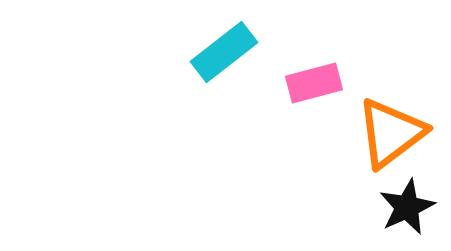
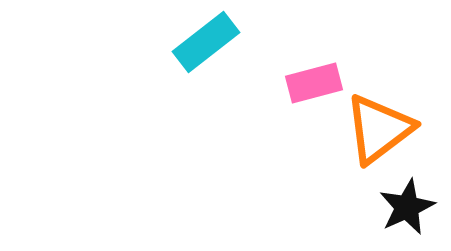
cyan rectangle: moved 18 px left, 10 px up
orange triangle: moved 12 px left, 4 px up
